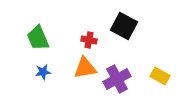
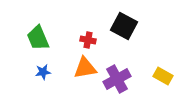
red cross: moved 1 px left
yellow rectangle: moved 3 px right
